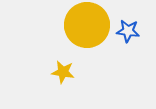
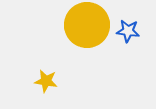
yellow star: moved 17 px left, 9 px down
